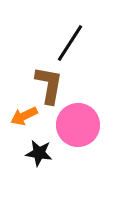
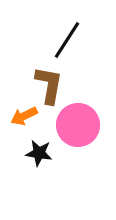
black line: moved 3 px left, 3 px up
